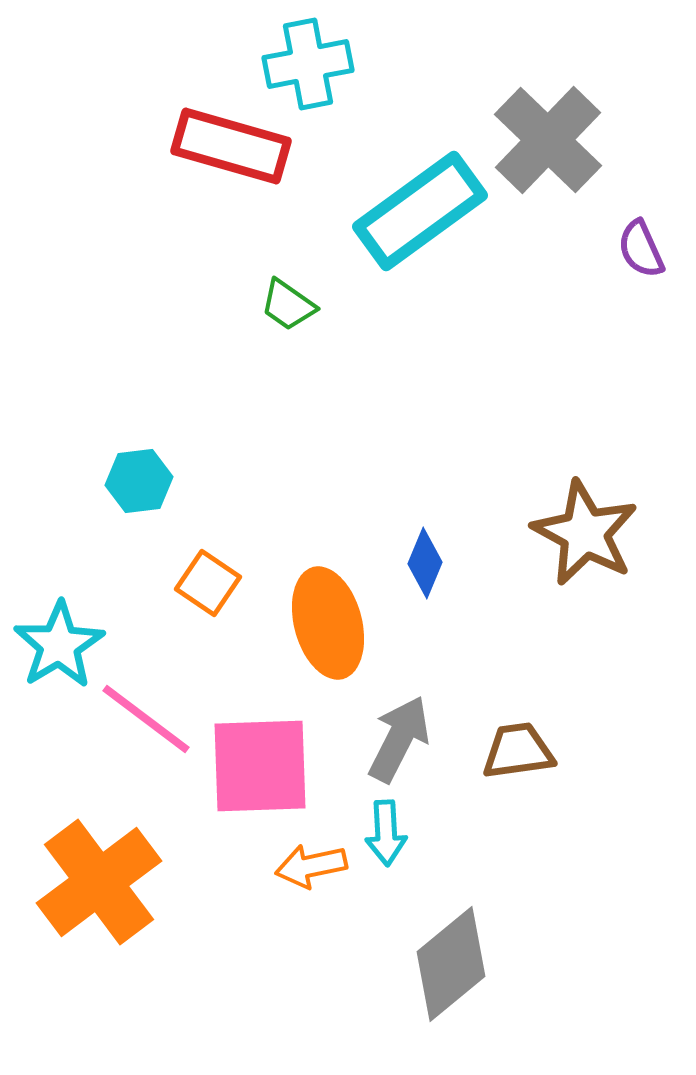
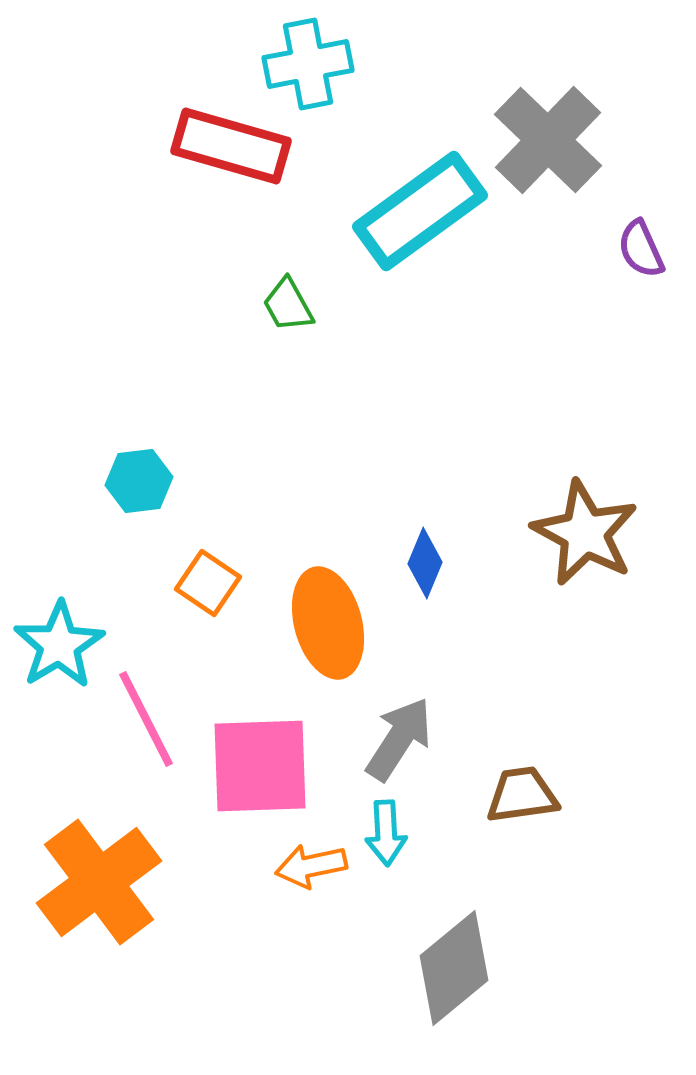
green trapezoid: rotated 26 degrees clockwise
pink line: rotated 26 degrees clockwise
gray arrow: rotated 6 degrees clockwise
brown trapezoid: moved 4 px right, 44 px down
gray diamond: moved 3 px right, 4 px down
